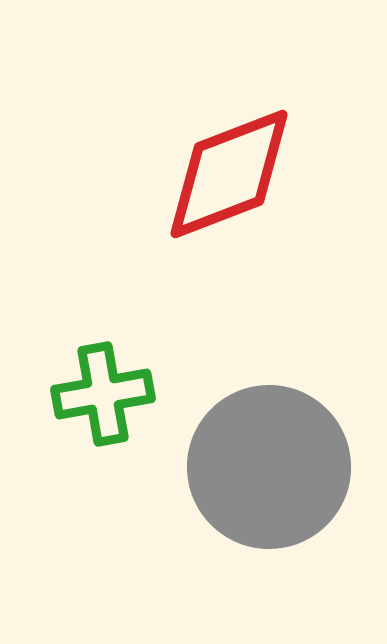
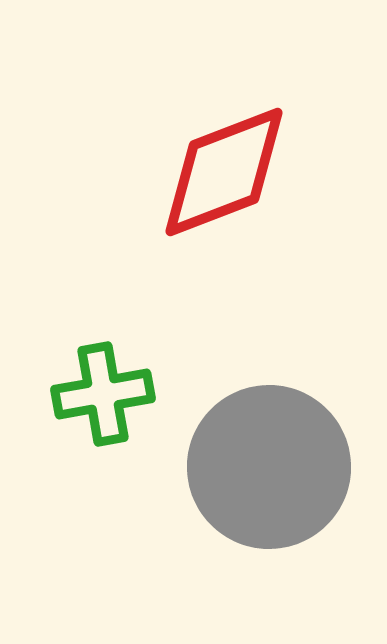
red diamond: moved 5 px left, 2 px up
